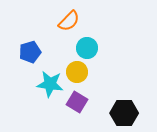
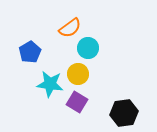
orange semicircle: moved 1 px right, 7 px down; rotated 10 degrees clockwise
cyan circle: moved 1 px right
blue pentagon: rotated 15 degrees counterclockwise
yellow circle: moved 1 px right, 2 px down
black hexagon: rotated 8 degrees counterclockwise
